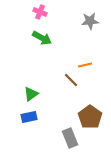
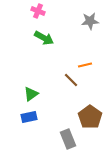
pink cross: moved 2 px left, 1 px up
green arrow: moved 2 px right
gray rectangle: moved 2 px left, 1 px down
